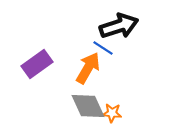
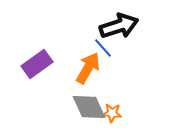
blue line: rotated 15 degrees clockwise
gray diamond: moved 1 px right, 1 px down
